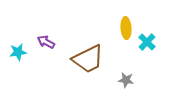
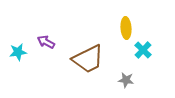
cyan cross: moved 4 px left, 8 px down
